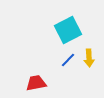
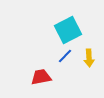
blue line: moved 3 px left, 4 px up
red trapezoid: moved 5 px right, 6 px up
